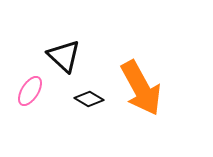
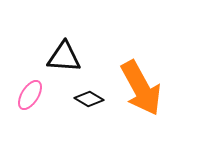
black triangle: moved 1 px down; rotated 39 degrees counterclockwise
pink ellipse: moved 4 px down
